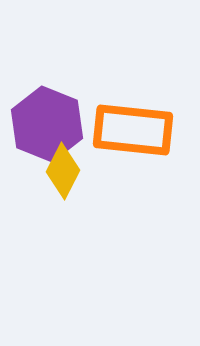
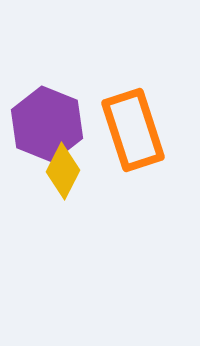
orange rectangle: rotated 66 degrees clockwise
